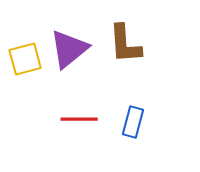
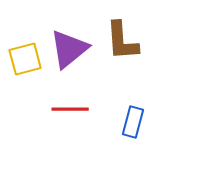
brown L-shape: moved 3 px left, 3 px up
red line: moved 9 px left, 10 px up
